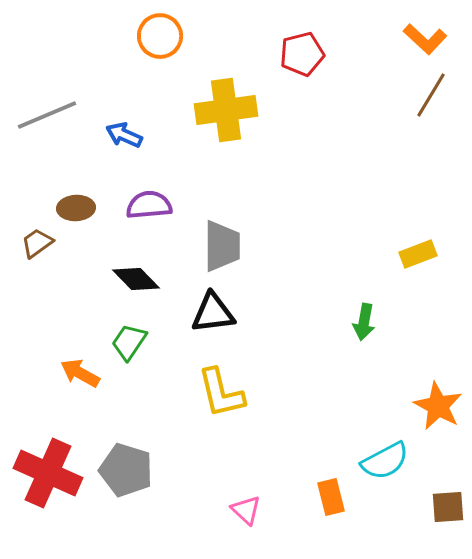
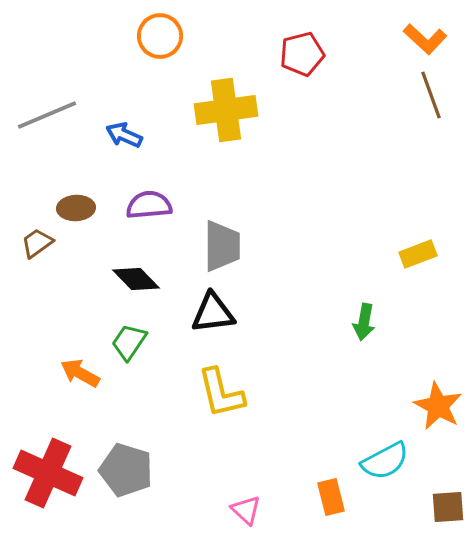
brown line: rotated 51 degrees counterclockwise
